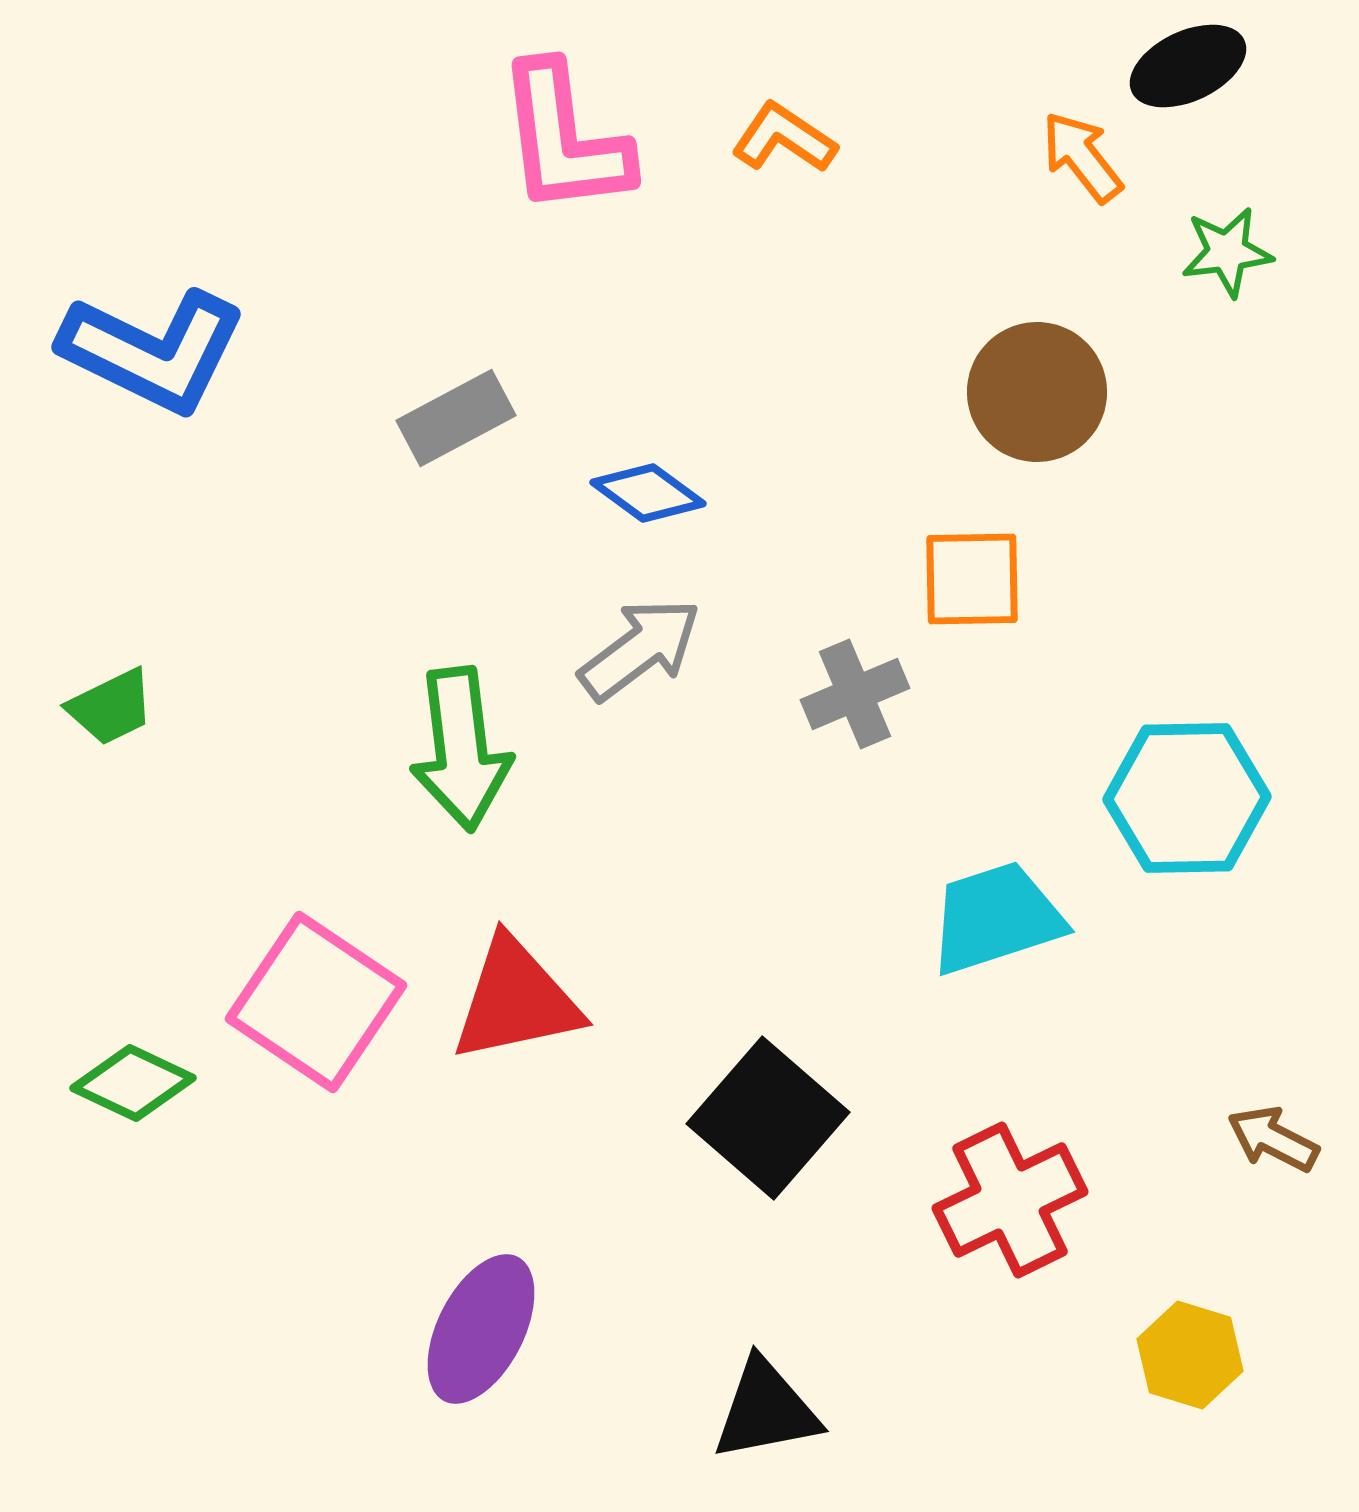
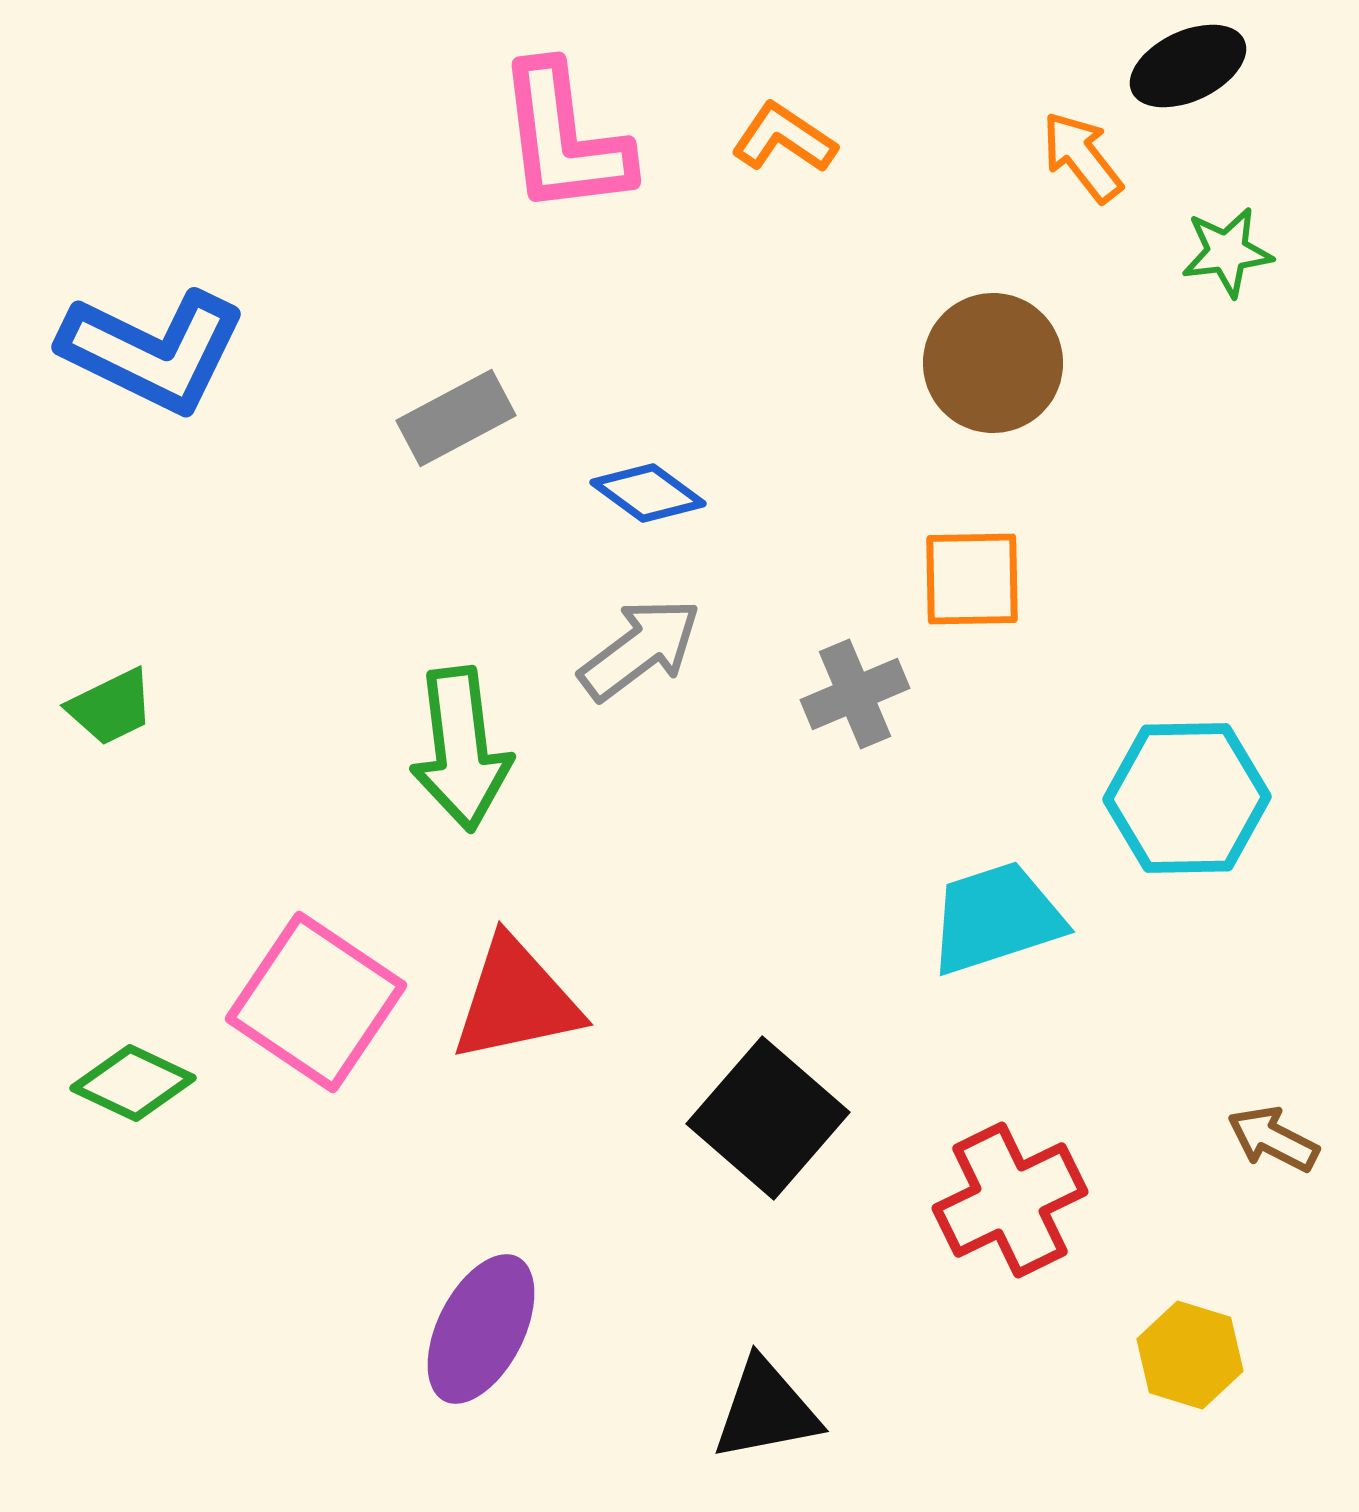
brown circle: moved 44 px left, 29 px up
